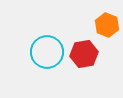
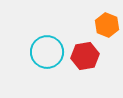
red hexagon: moved 1 px right, 2 px down
